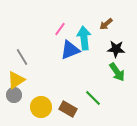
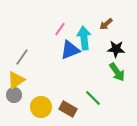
gray line: rotated 66 degrees clockwise
